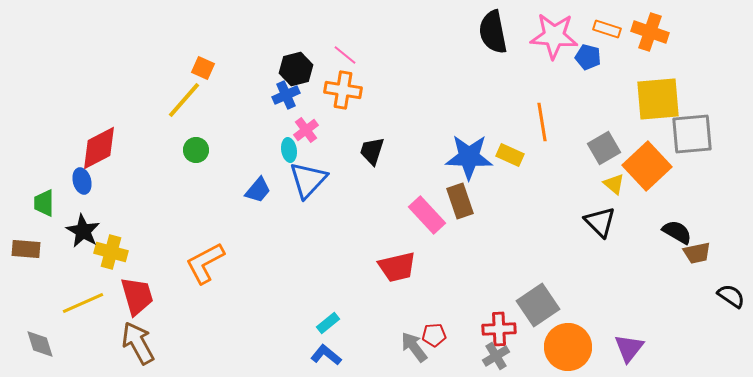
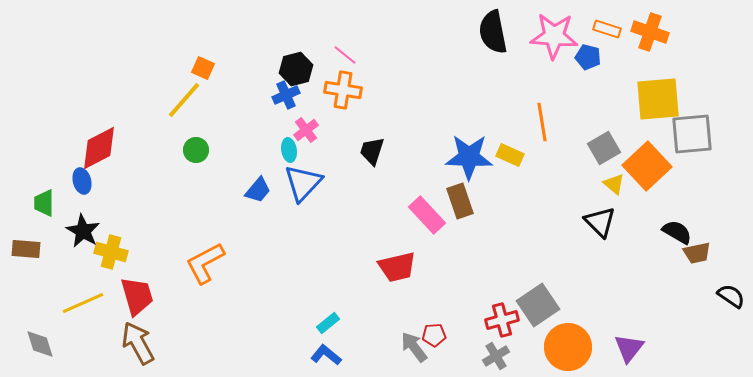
blue triangle at (308, 180): moved 5 px left, 3 px down
red cross at (499, 329): moved 3 px right, 9 px up; rotated 12 degrees counterclockwise
